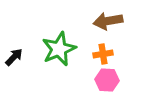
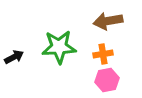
green star: moved 2 px up; rotated 20 degrees clockwise
black arrow: rotated 18 degrees clockwise
pink hexagon: rotated 15 degrees counterclockwise
